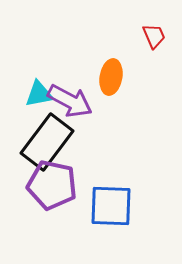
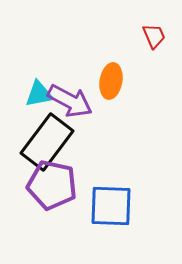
orange ellipse: moved 4 px down
